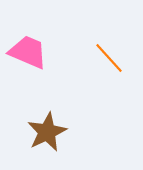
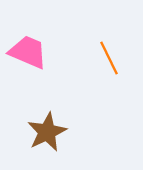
orange line: rotated 16 degrees clockwise
